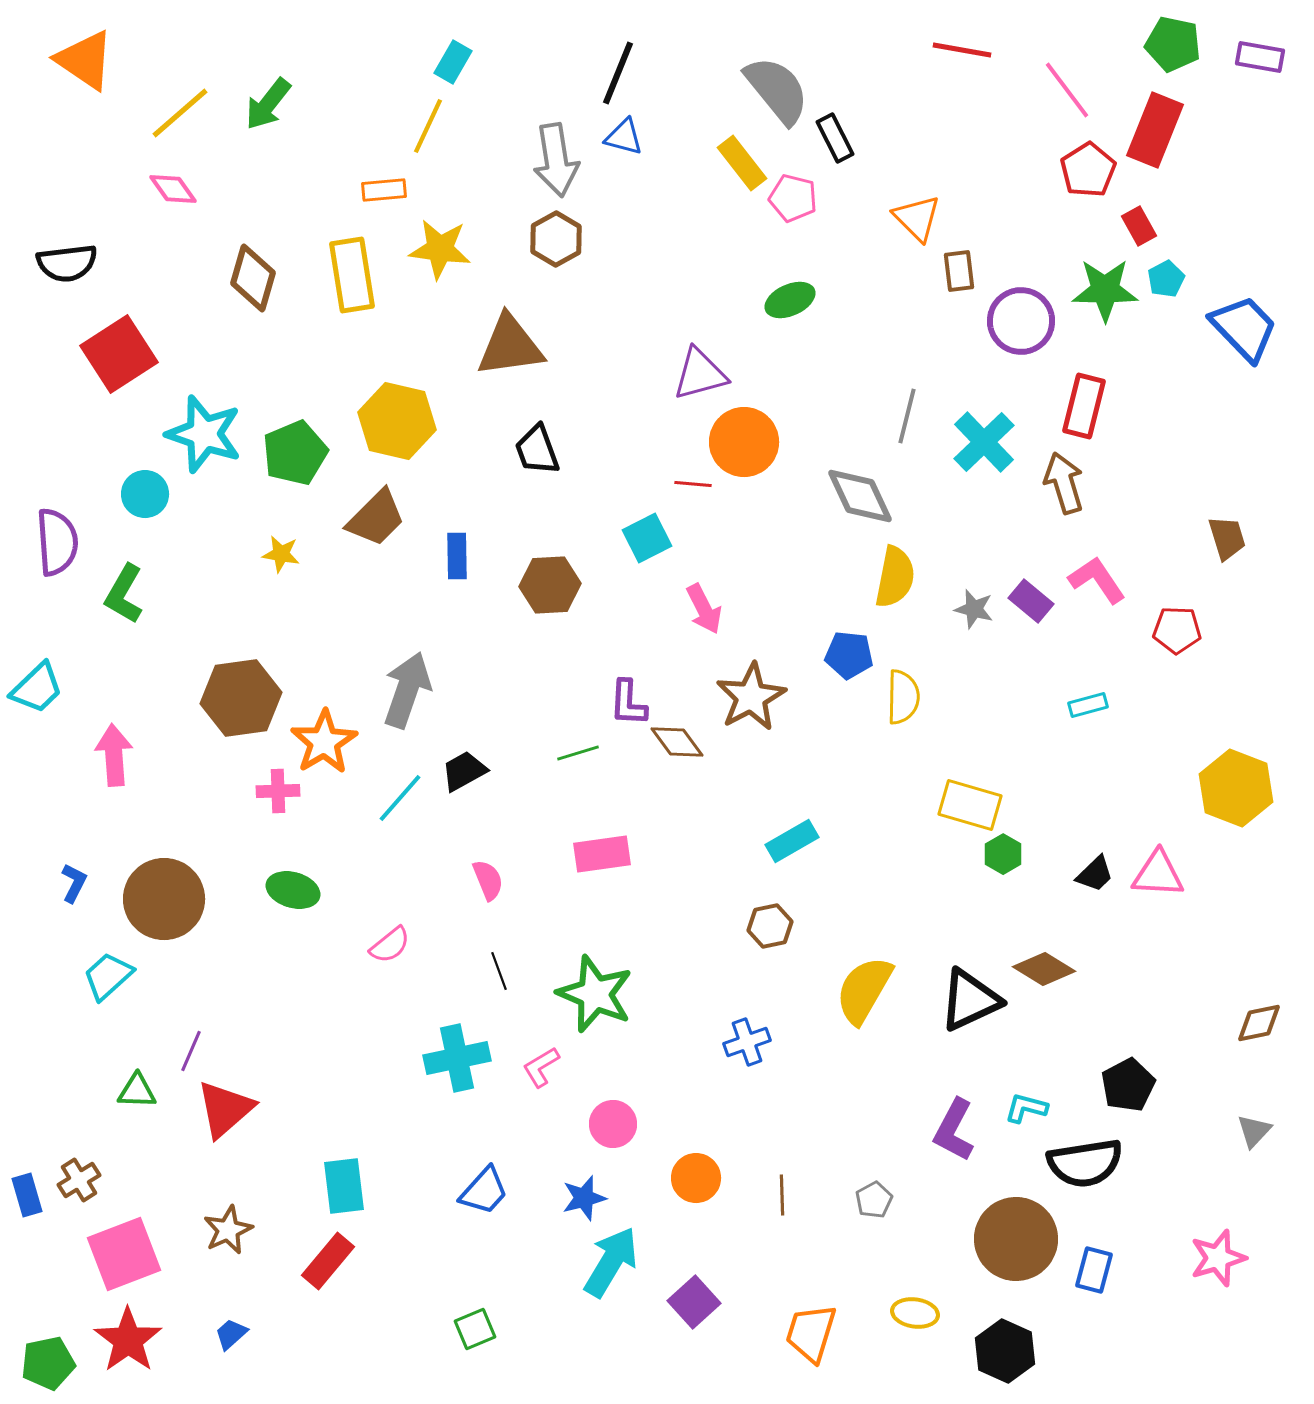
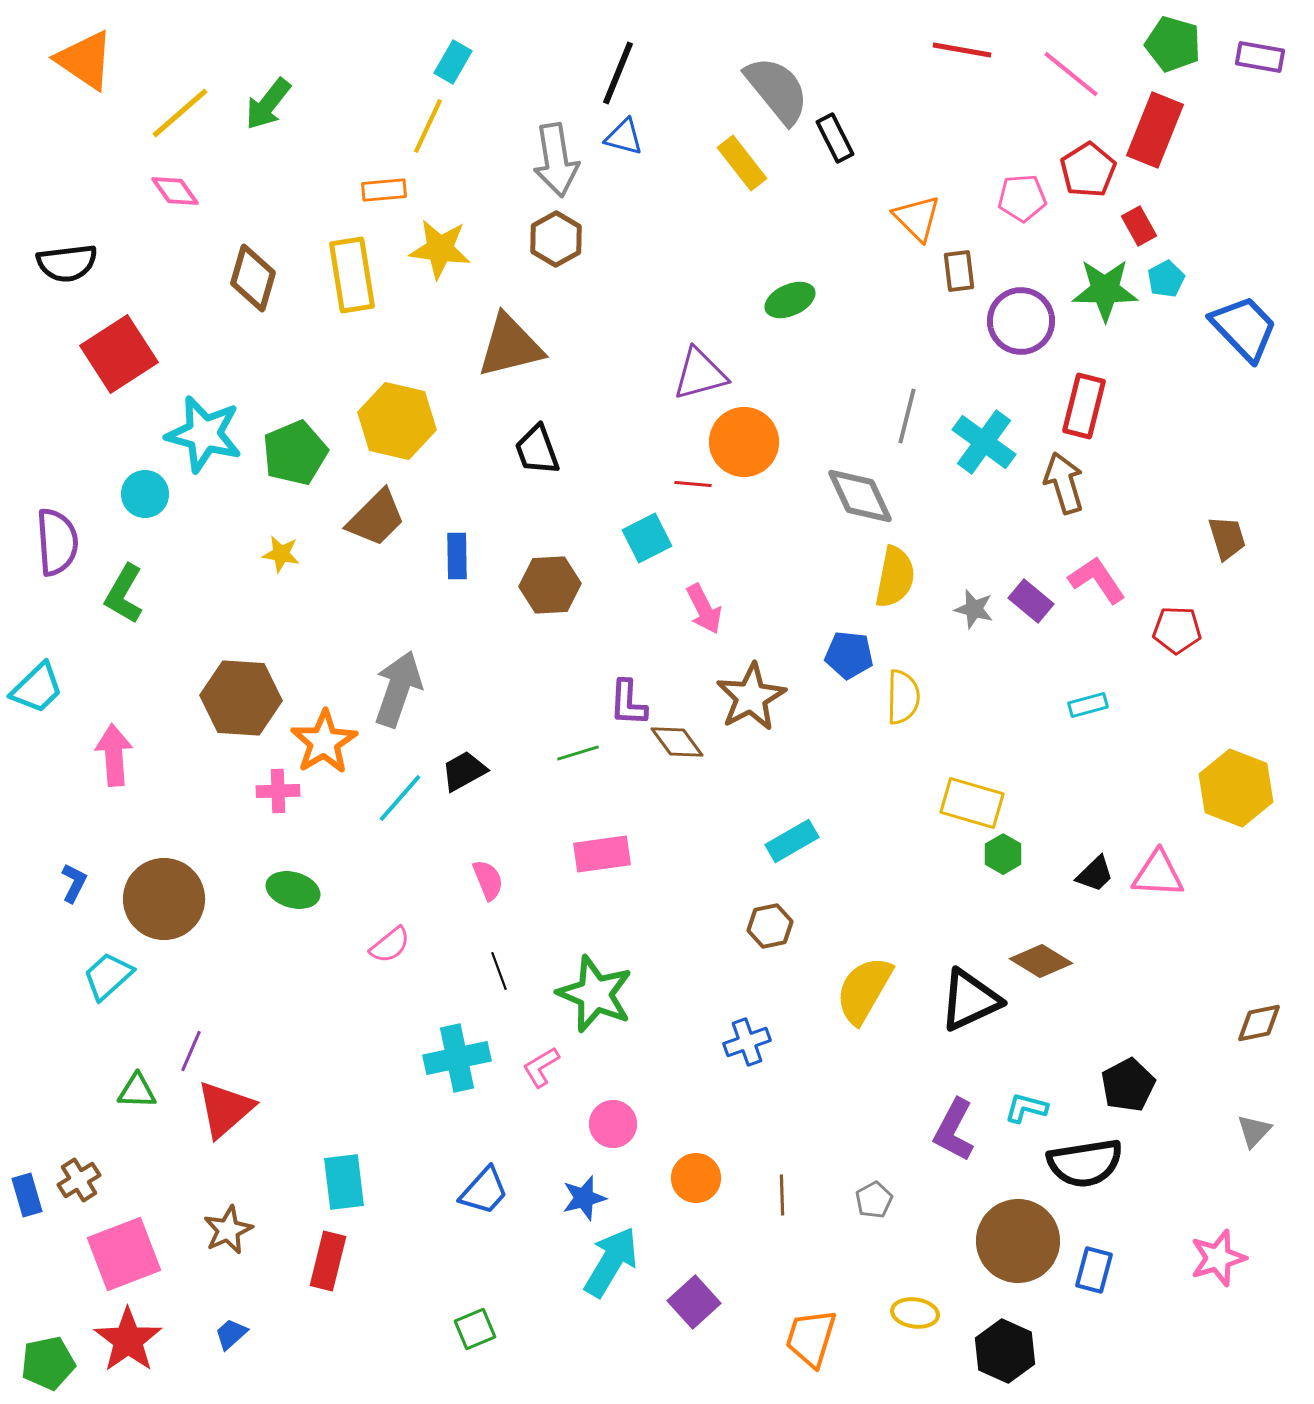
green pentagon at (1173, 44): rotated 4 degrees clockwise
pink line at (1067, 90): moved 4 px right, 16 px up; rotated 14 degrees counterclockwise
pink diamond at (173, 189): moved 2 px right, 2 px down
pink pentagon at (793, 198): moved 229 px right; rotated 18 degrees counterclockwise
brown triangle at (510, 346): rotated 6 degrees counterclockwise
cyan star at (204, 434): rotated 4 degrees counterclockwise
cyan cross at (984, 442): rotated 10 degrees counterclockwise
gray arrow at (407, 690): moved 9 px left, 1 px up
brown hexagon at (241, 698): rotated 12 degrees clockwise
yellow rectangle at (970, 805): moved 2 px right, 2 px up
brown diamond at (1044, 969): moved 3 px left, 8 px up
cyan rectangle at (344, 1186): moved 4 px up
brown circle at (1016, 1239): moved 2 px right, 2 px down
red rectangle at (328, 1261): rotated 26 degrees counterclockwise
orange trapezoid at (811, 1333): moved 5 px down
